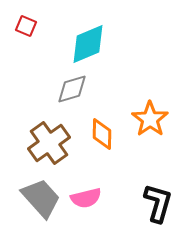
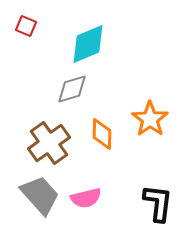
gray trapezoid: moved 1 px left, 3 px up
black L-shape: rotated 9 degrees counterclockwise
